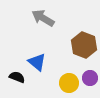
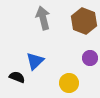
gray arrow: rotated 45 degrees clockwise
brown hexagon: moved 24 px up
blue triangle: moved 2 px left, 1 px up; rotated 36 degrees clockwise
purple circle: moved 20 px up
